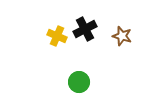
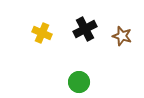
yellow cross: moved 15 px left, 3 px up
